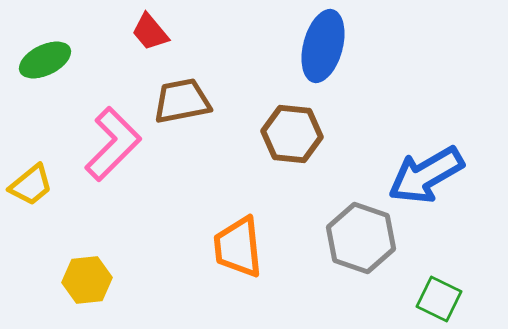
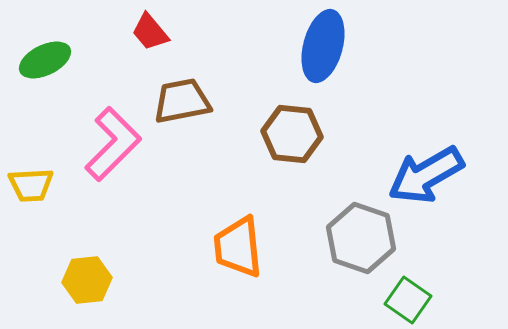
yellow trapezoid: rotated 36 degrees clockwise
green square: moved 31 px left, 1 px down; rotated 9 degrees clockwise
